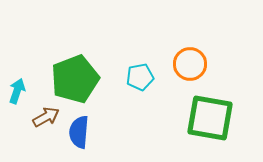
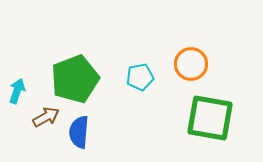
orange circle: moved 1 px right
